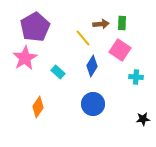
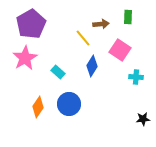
green rectangle: moved 6 px right, 6 px up
purple pentagon: moved 4 px left, 3 px up
blue circle: moved 24 px left
